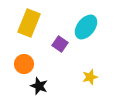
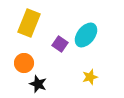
cyan ellipse: moved 8 px down
orange circle: moved 1 px up
black star: moved 1 px left, 2 px up
